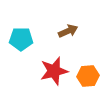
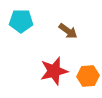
brown arrow: rotated 60 degrees clockwise
cyan pentagon: moved 18 px up
